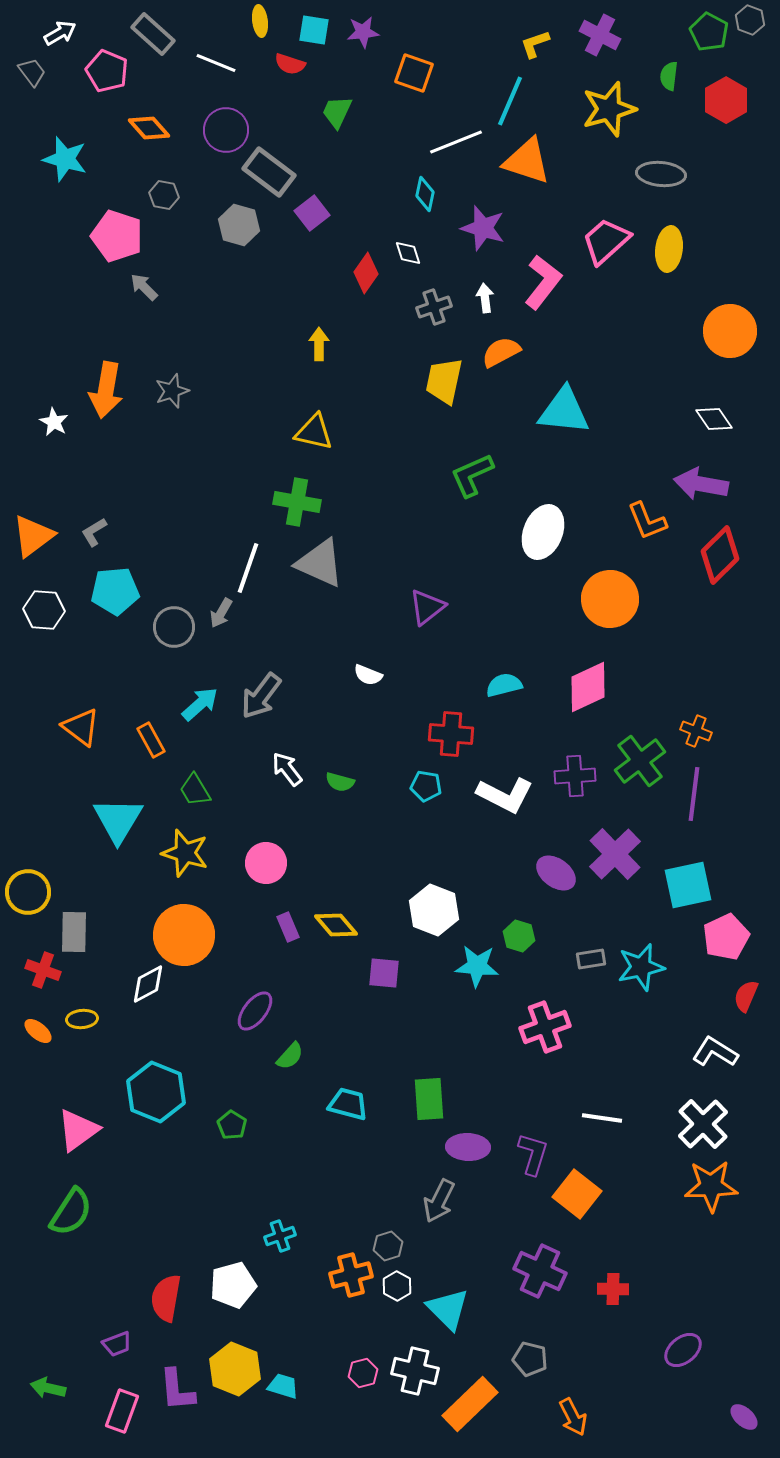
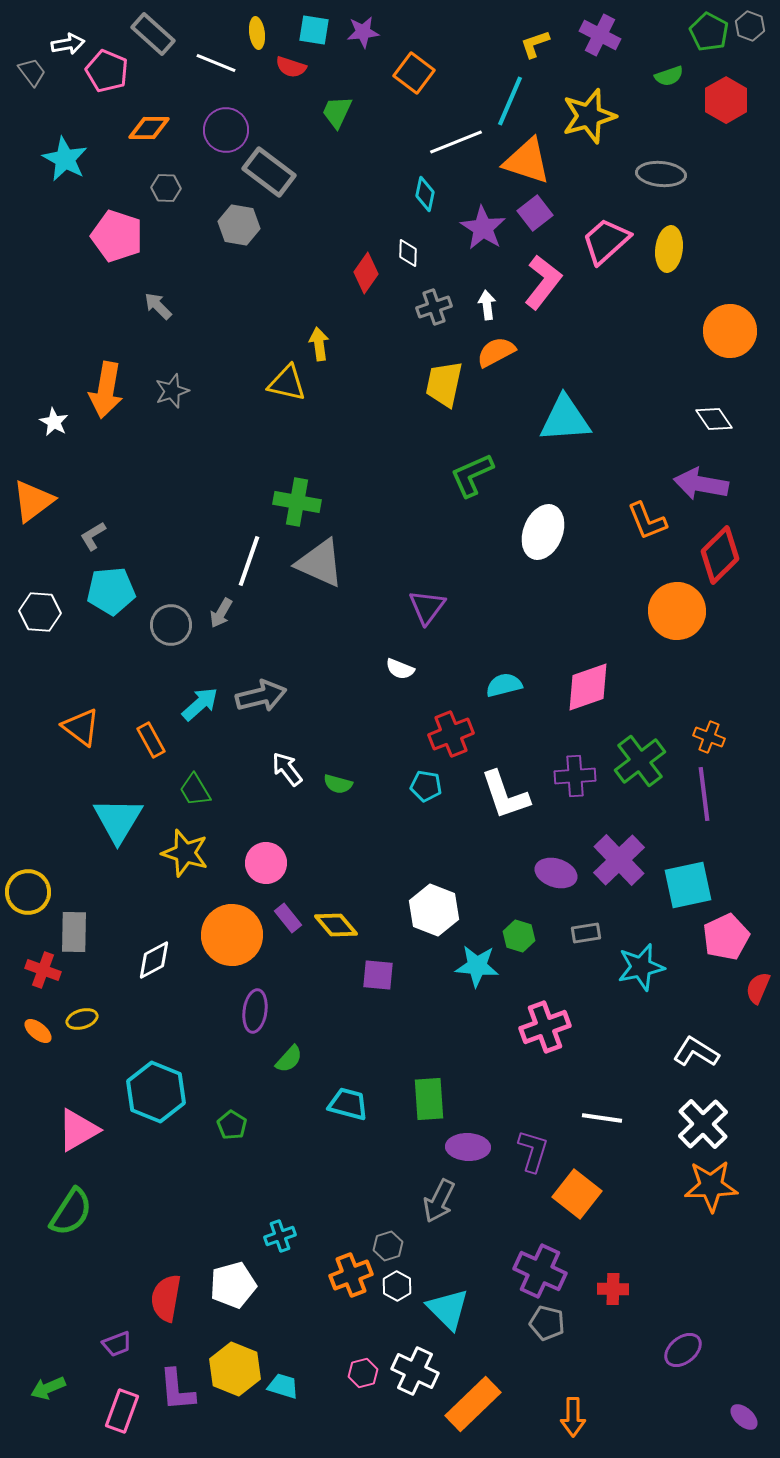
gray hexagon at (750, 20): moved 6 px down
yellow ellipse at (260, 21): moved 3 px left, 12 px down
white arrow at (60, 33): moved 8 px right, 11 px down; rotated 20 degrees clockwise
red semicircle at (290, 64): moved 1 px right, 3 px down
orange square at (414, 73): rotated 18 degrees clockwise
green semicircle at (669, 76): rotated 116 degrees counterclockwise
yellow star at (609, 109): moved 20 px left, 7 px down
orange diamond at (149, 128): rotated 48 degrees counterclockwise
cyan star at (65, 159): rotated 12 degrees clockwise
gray hexagon at (164, 195): moved 2 px right, 7 px up; rotated 8 degrees counterclockwise
purple square at (312, 213): moved 223 px right
gray hexagon at (239, 225): rotated 6 degrees counterclockwise
purple star at (483, 228): rotated 15 degrees clockwise
white diamond at (408, 253): rotated 20 degrees clockwise
gray arrow at (144, 287): moved 14 px right, 19 px down
white arrow at (485, 298): moved 2 px right, 7 px down
yellow arrow at (319, 344): rotated 8 degrees counterclockwise
orange semicircle at (501, 352): moved 5 px left
yellow trapezoid at (444, 381): moved 3 px down
cyan triangle at (564, 411): moved 1 px right, 8 px down; rotated 10 degrees counterclockwise
yellow triangle at (314, 432): moved 27 px left, 49 px up
gray L-shape at (94, 532): moved 1 px left, 4 px down
orange triangle at (33, 536): moved 35 px up
white line at (248, 568): moved 1 px right, 7 px up
cyan pentagon at (115, 591): moved 4 px left
orange circle at (610, 599): moved 67 px right, 12 px down
purple triangle at (427, 607): rotated 15 degrees counterclockwise
white hexagon at (44, 610): moved 4 px left, 2 px down
gray circle at (174, 627): moved 3 px left, 2 px up
white semicircle at (368, 675): moved 32 px right, 6 px up
pink diamond at (588, 687): rotated 6 degrees clockwise
gray arrow at (261, 696): rotated 141 degrees counterclockwise
orange cross at (696, 731): moved 13 px right, 6 px down
red cross at (451, 734): rotated 27 degrees counterclockwise
green semicircle at (340, 782): moved 2 px left, 2 px down
purple line at (694, 794): moved 10 px right; rotated 14 degrees counterclockwise
white L-shape at (505, 795): rotated 44 degrees clockwise
purple cross at (615, 854): moved 4 px right, 6 px down
purple ellipse at (556, 873): rotated 18 degrees counterclockwise
purple rectangle at (288, 927): moved 9 px up; rotated 16 degrees counterclockwise
orange circle at (184, 935): moved 48 px right
gray rectangle at (591, 959): moved 5 px left, 26 px up
purple square at (384, 973): moved 6 px left, 2 px down
white diamond at (148, 984): moved 6 px right, 24 px up
red semicircle at (746, 996): moved 12 px right, 8 px up
purple ellipse at (255, 1011): rotated 30 degrees counterclockwise
yellow ellipse at (82, 1019): rotated 12 degrees counterclockwise
white L-shape at (715, 1052): moved 19 px left
green semicircle at (290, 1056): moved 1 px left, 3 px down
pink triangle at (78, 1130): rotated 6 degrees clockwise
purple L-shape at (533, 1154): moved 3 px up
orange cross at (351, 1275): rotated 6 degrees counterclockwise
gray pentagon at (530, 1359): moved 17 px right, 36 px up
white cross at (415, 1371): rotated 12 degrees clockwise
green arrow at (48, 1388): rotated 36 degrees counterclockwise
orange rectangle at (470, 1404): moved 3 px right
orange arrow at (573, 1417): rotated 27 degrees clockwise
